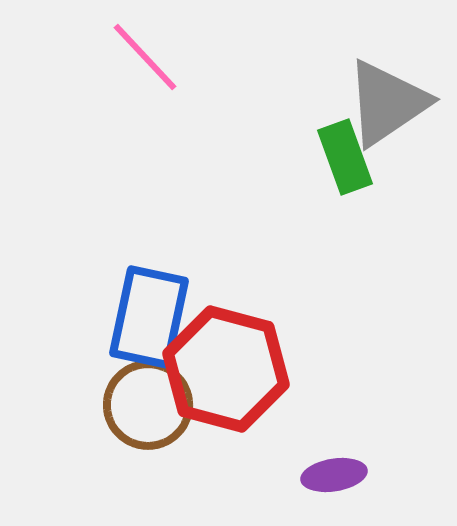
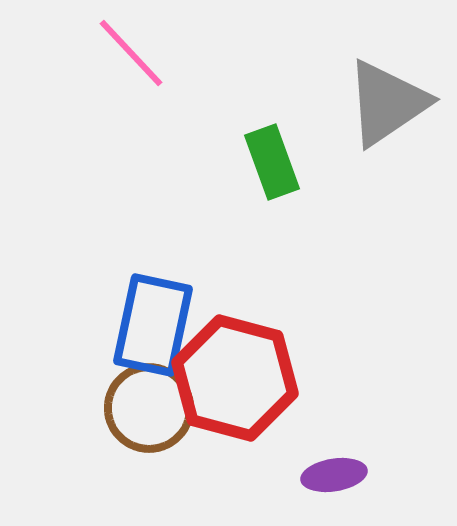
pink line: moved 14 px left, 4 px up
green rectangle: moved 73 px left, 5 px down
blue rectangle: moved 4 px right, 8 px down
red hexagon: moved 9 px right, 9 px down
brown circle: moved 1 px right, 3 px down
